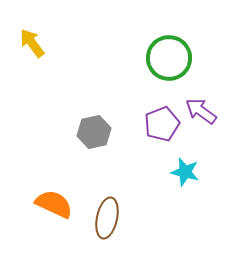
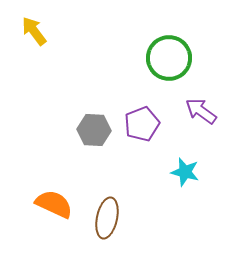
yellow arrow: moved 2 px right, 12 px up
purple pentagon: moved 20 px left
gray hexagon: moved 2 px up; rotated 16 degrees clockwise
